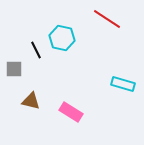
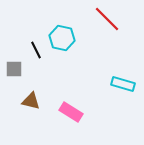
red line: rotated 12 degrees clockwise
